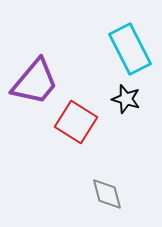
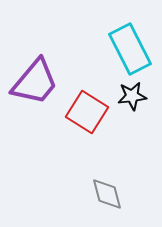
black star: moved 6 px right, 3 px up; rotated 24 degrees counterclockwise
red square: moved 11 px right, 10 px up
